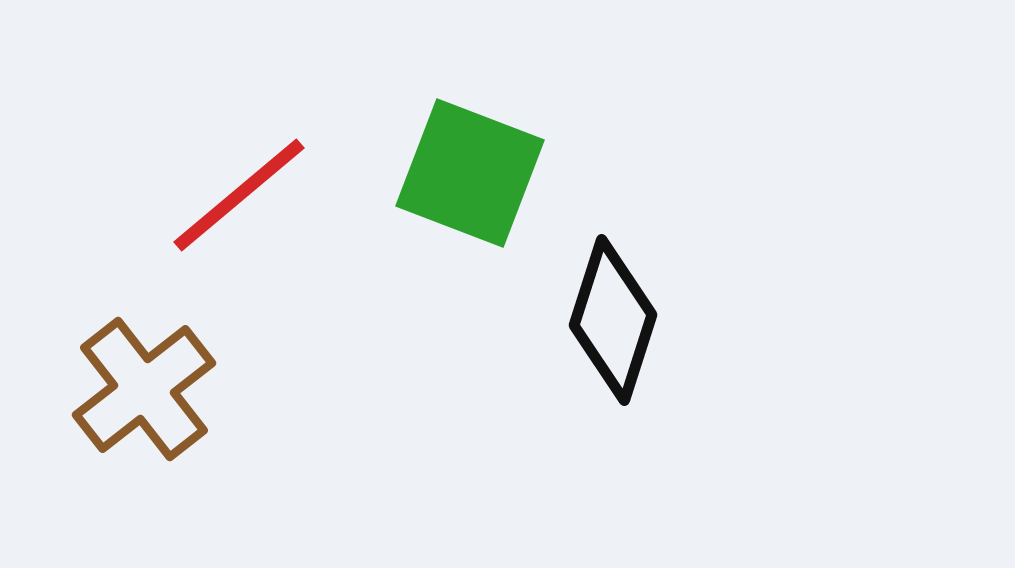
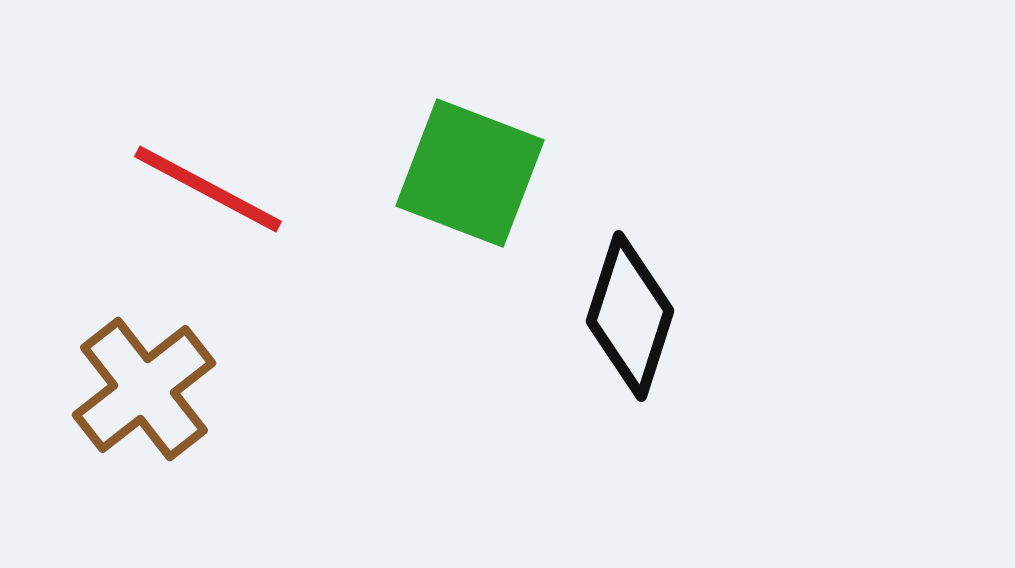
red line: moved 31 px left, 6 px up; rotated 68 degrees clockwise
black diamond: moved 17 px right, 4 px up
